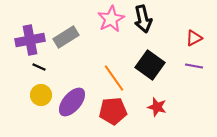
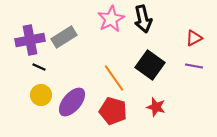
gray rectangle: moved 2 px left
red star: moved 1 px left
red pentagon: rotated 20 degrees clockwise
